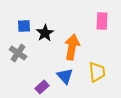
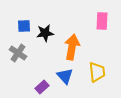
black star: rotated 24 degrees clockwise
